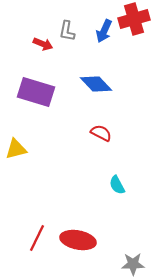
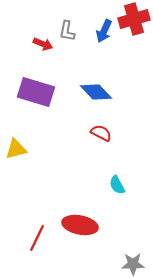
blue diamond: moved 8 px down
red ellipse: moved 2 px right, 15 px up
